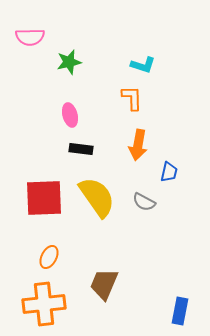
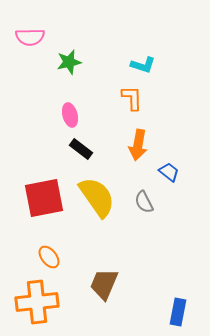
black rectangle: rotated 30 degrees clockwise
blue trapezoid: rotated 65 degrees counterclockwise
red square: rotated 9 degrees counterclockwise
gray semicircle: rotated 35 degrees clockwise
orange ellipse: rotated 65 degrees counterclockwise
orange cross: moved 7 px left, 2 px up
blue rectangle: moved 2 px left, 1 px down
